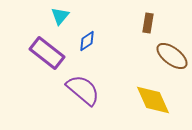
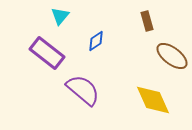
brown rectangle: moved 1 px left, 2 px up; rotated 24 degrees counterclockwise
blue diamond: moved 9 px right
